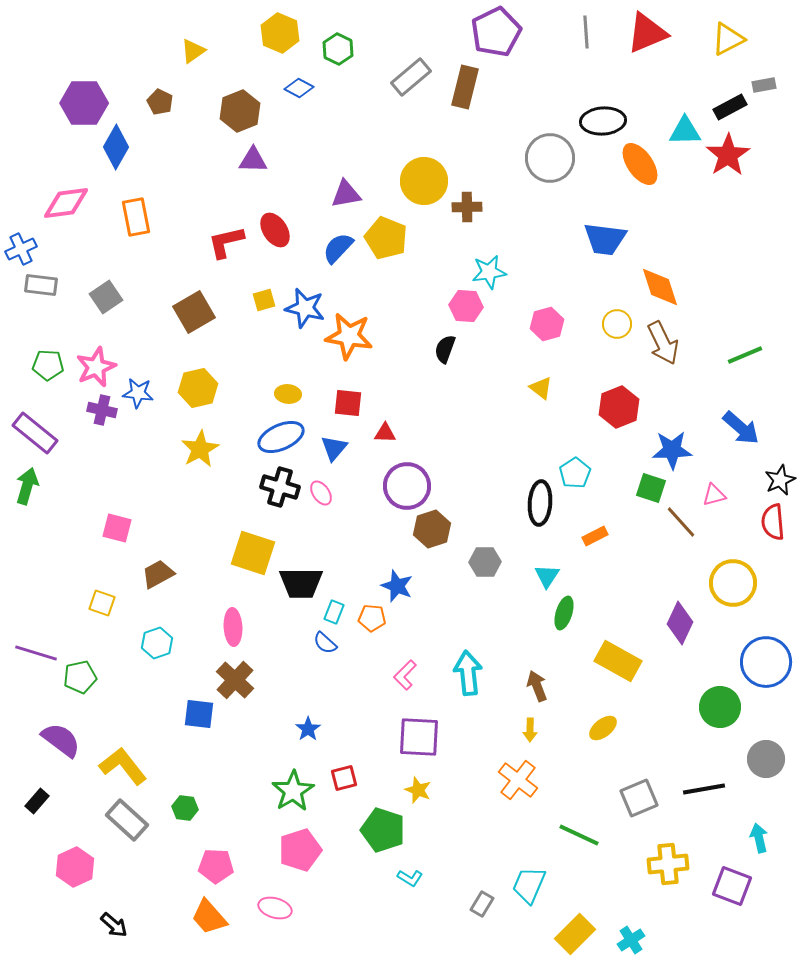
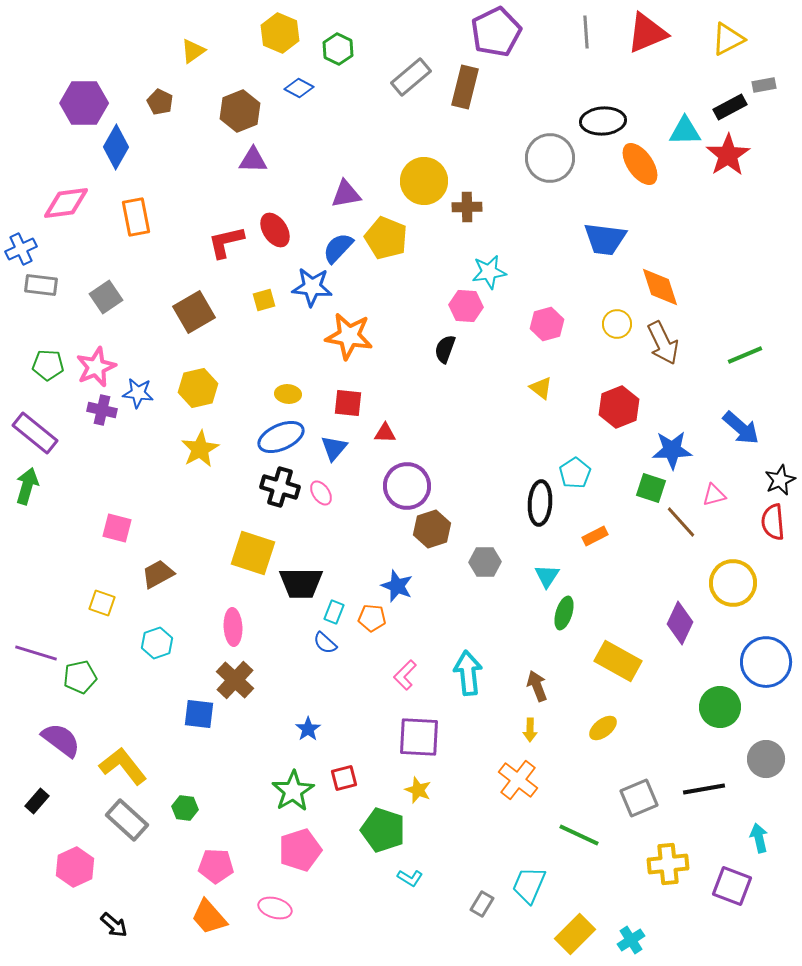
blue star at (305, 308): moved 7 px right, 21 px up; rotated 9 degrees counterclockwise
